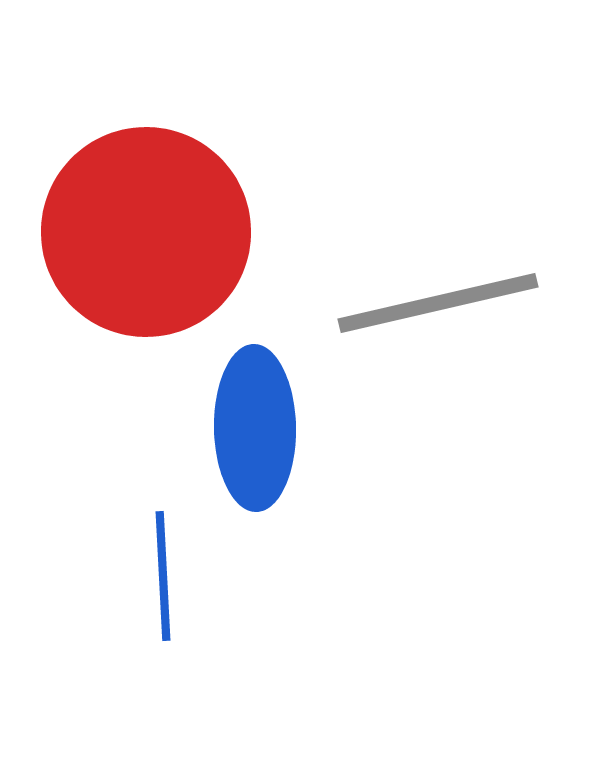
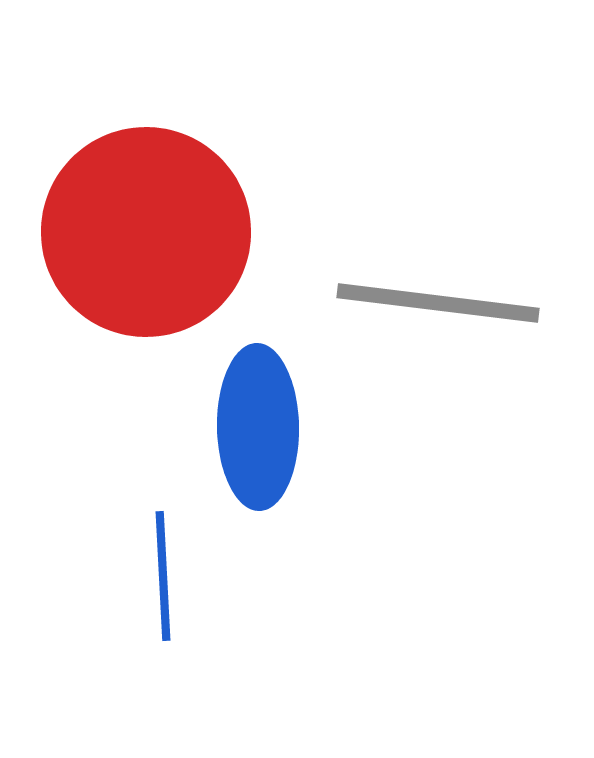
gray line: rotated 20 degrees clockwise
blue ellipse: moved 3 px right, 1 px up
